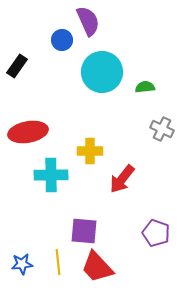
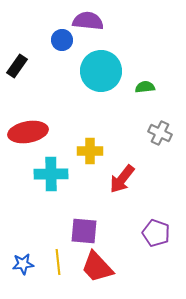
purple semicircle: rotated 60 degrees counterclockwise
cyan circle: moved 1 px left, 1 px up
gray cross: moved 2 px left, 4 px down
cyan cross: moved 1 px up
blue star: moved 1 px right
